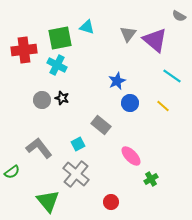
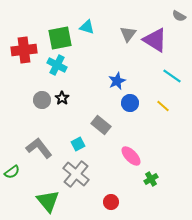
purple triangle: rotated 8 degrees counterclockwise
black star: rotated 16 degrees clockwise
